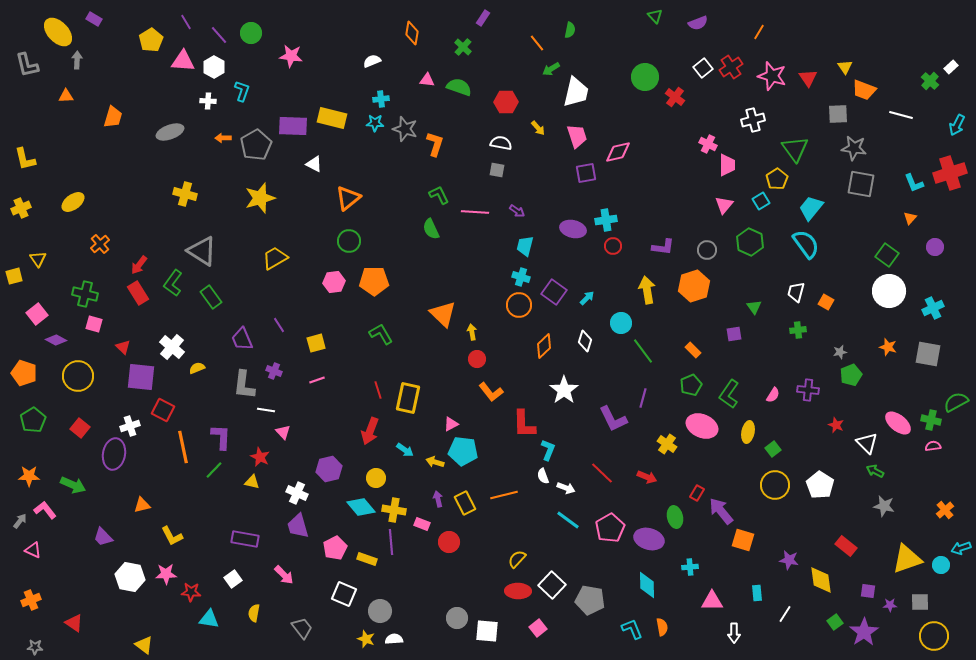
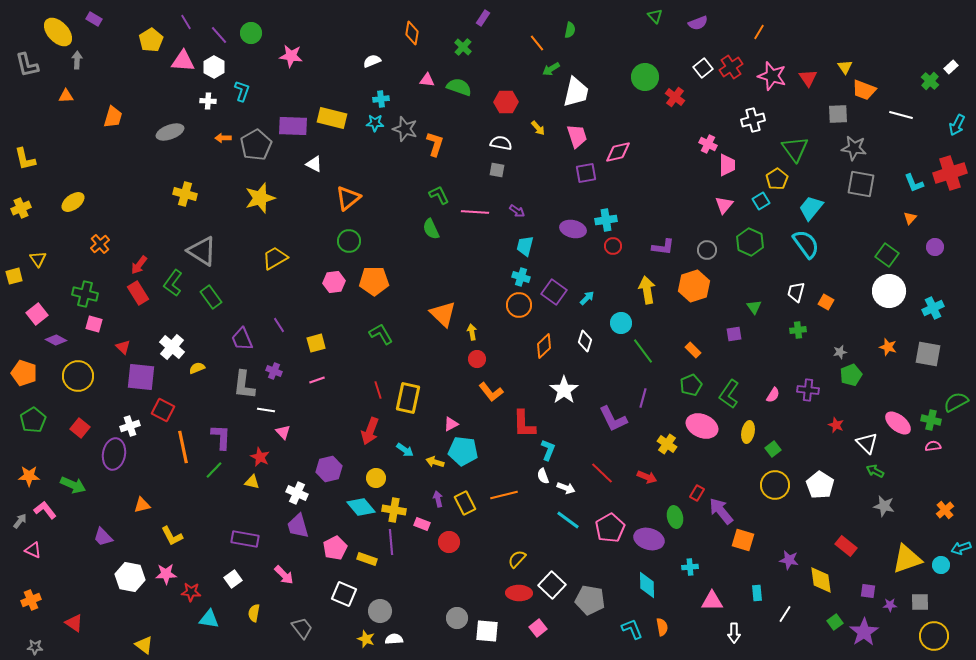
red ellipse at (518, 591): moved 1 px right, 2 px down
